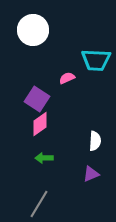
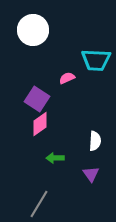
green arrow: moved 11 px right
purple triangle: rotated 42 degrees counterclockwise
